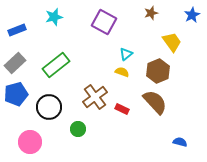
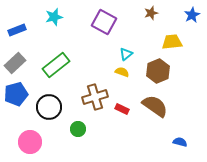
yellow trapezoid: rotated 60 degrees counterclockwise
brown cross: rotated 20 degrees clockwise
brown semicircle: moved 4 px down; rotated 12 degrees counterclockwise
